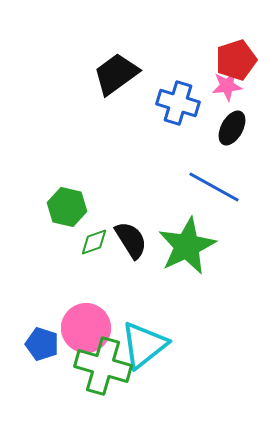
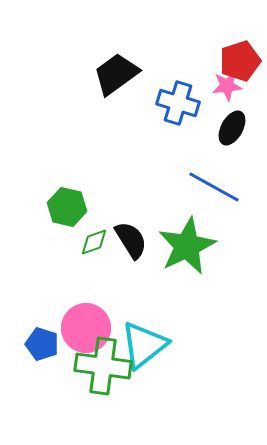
red pentagon: moved 4 px right, 1 px down
green cross: rotated 8 degrees counterclockwise
